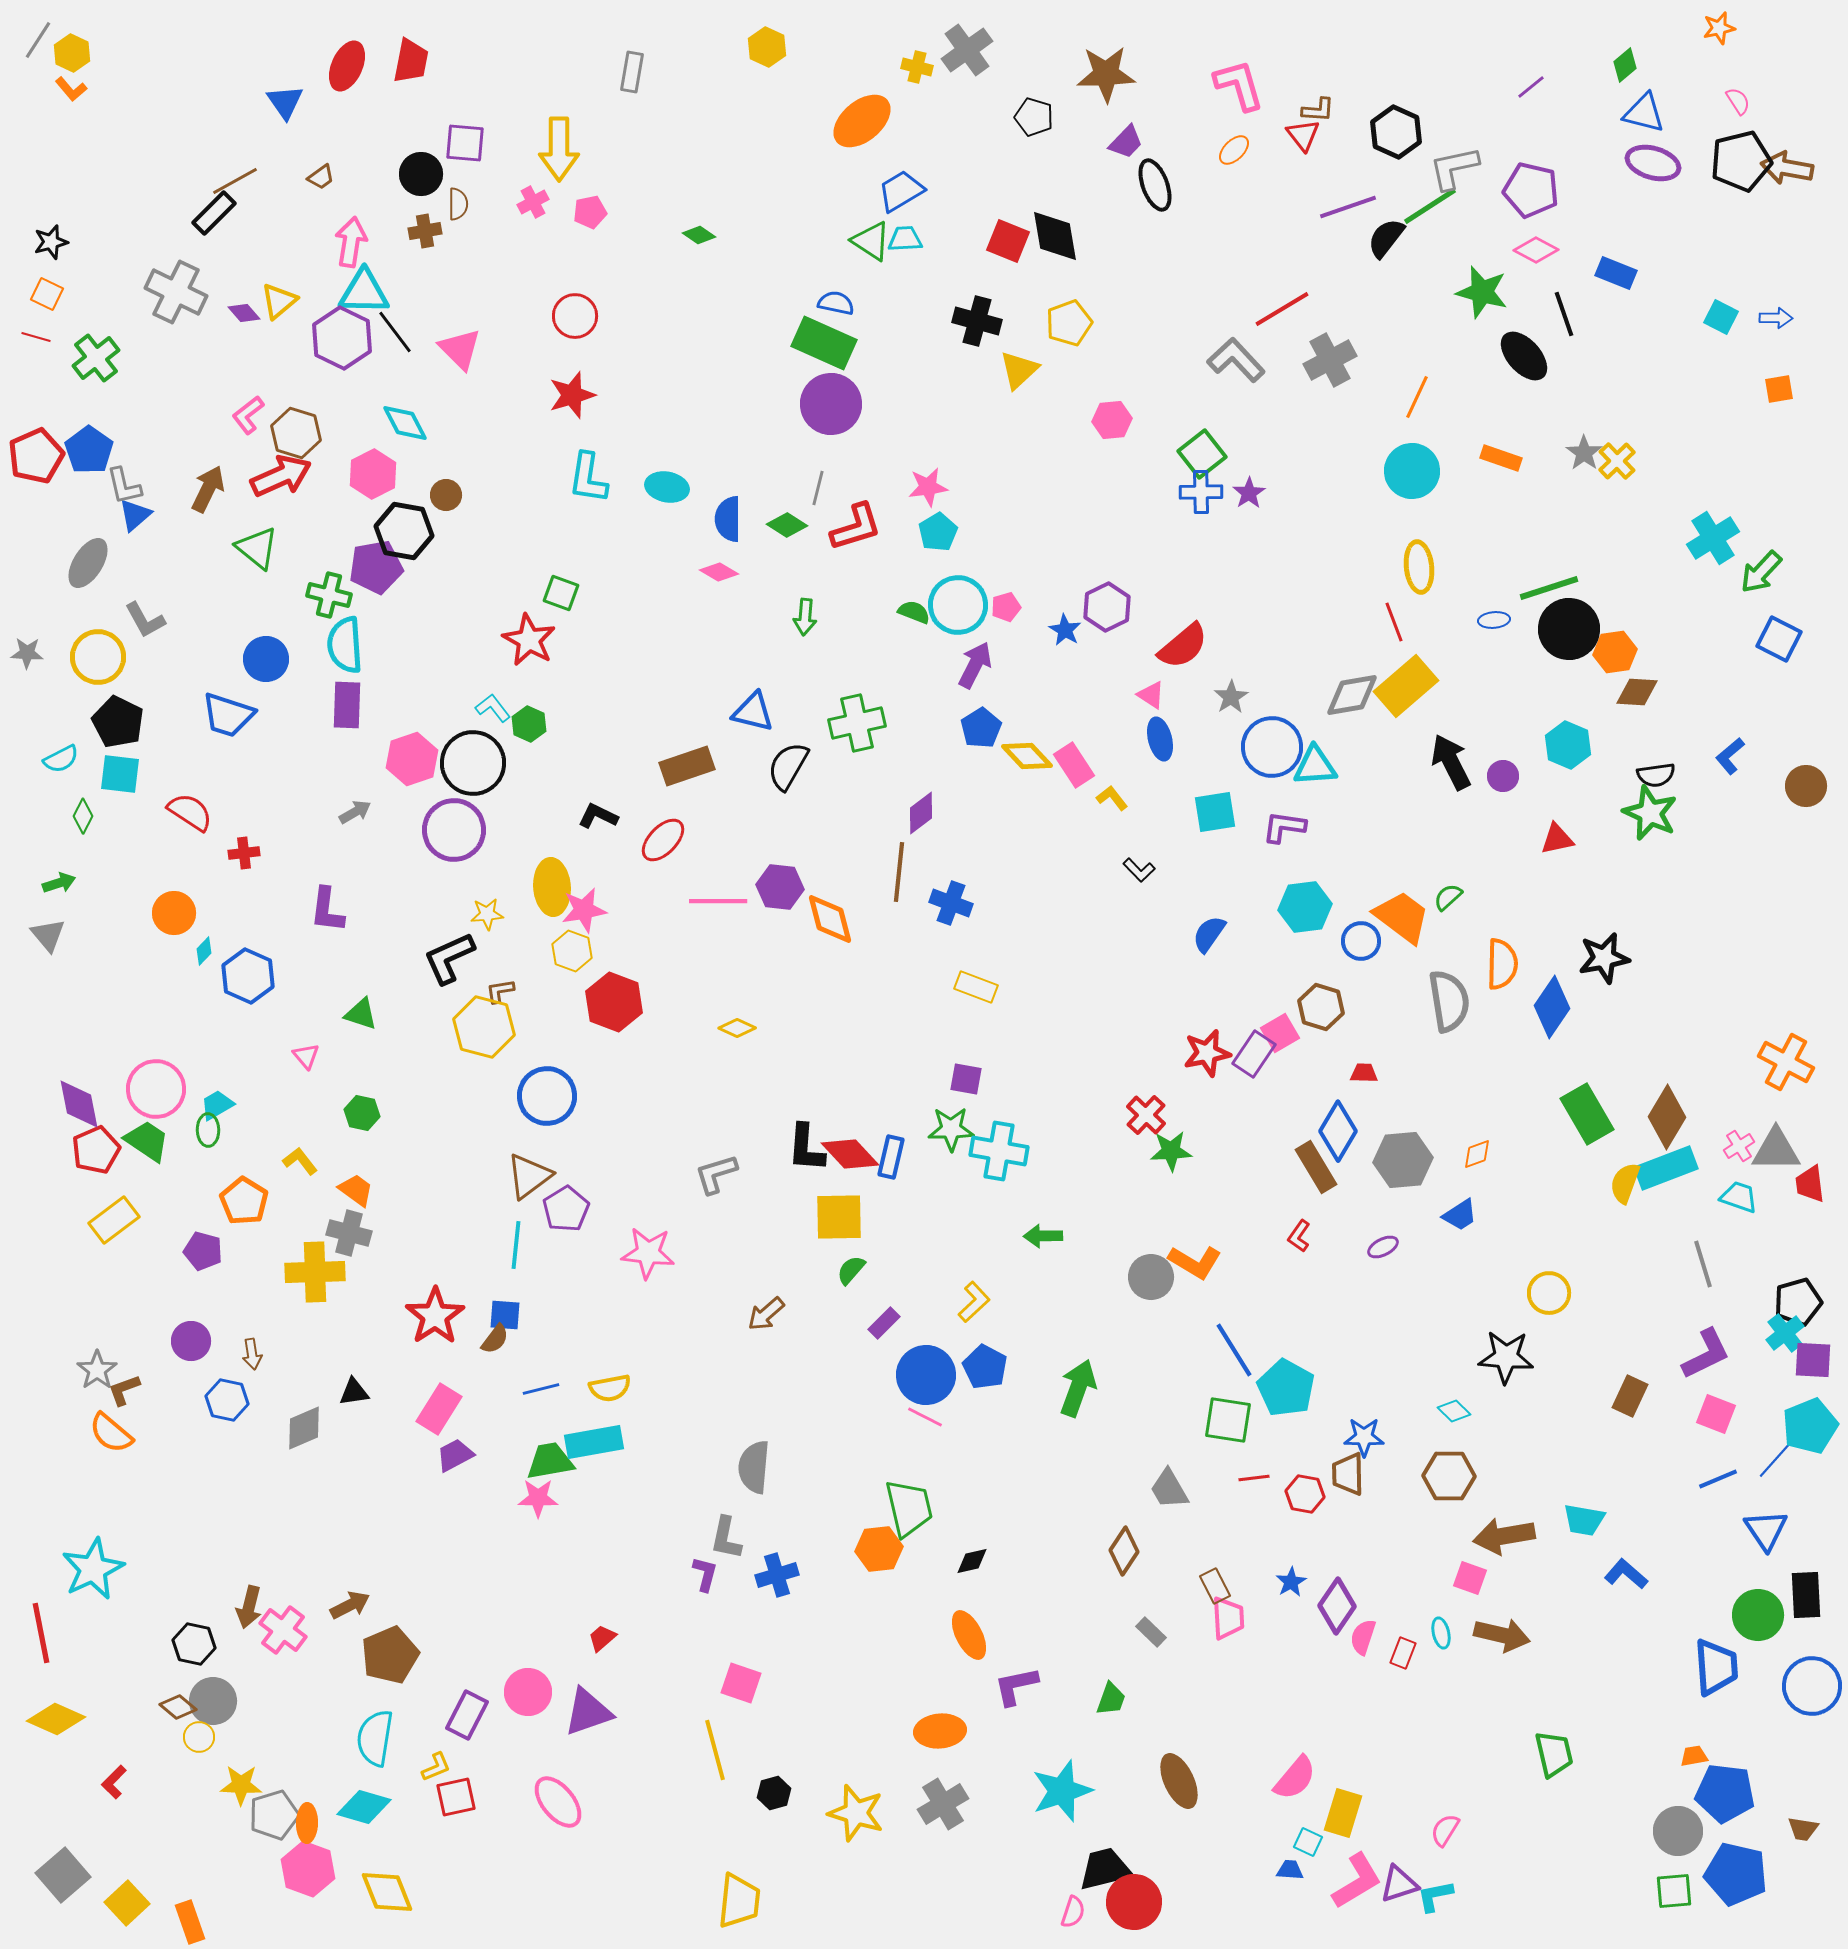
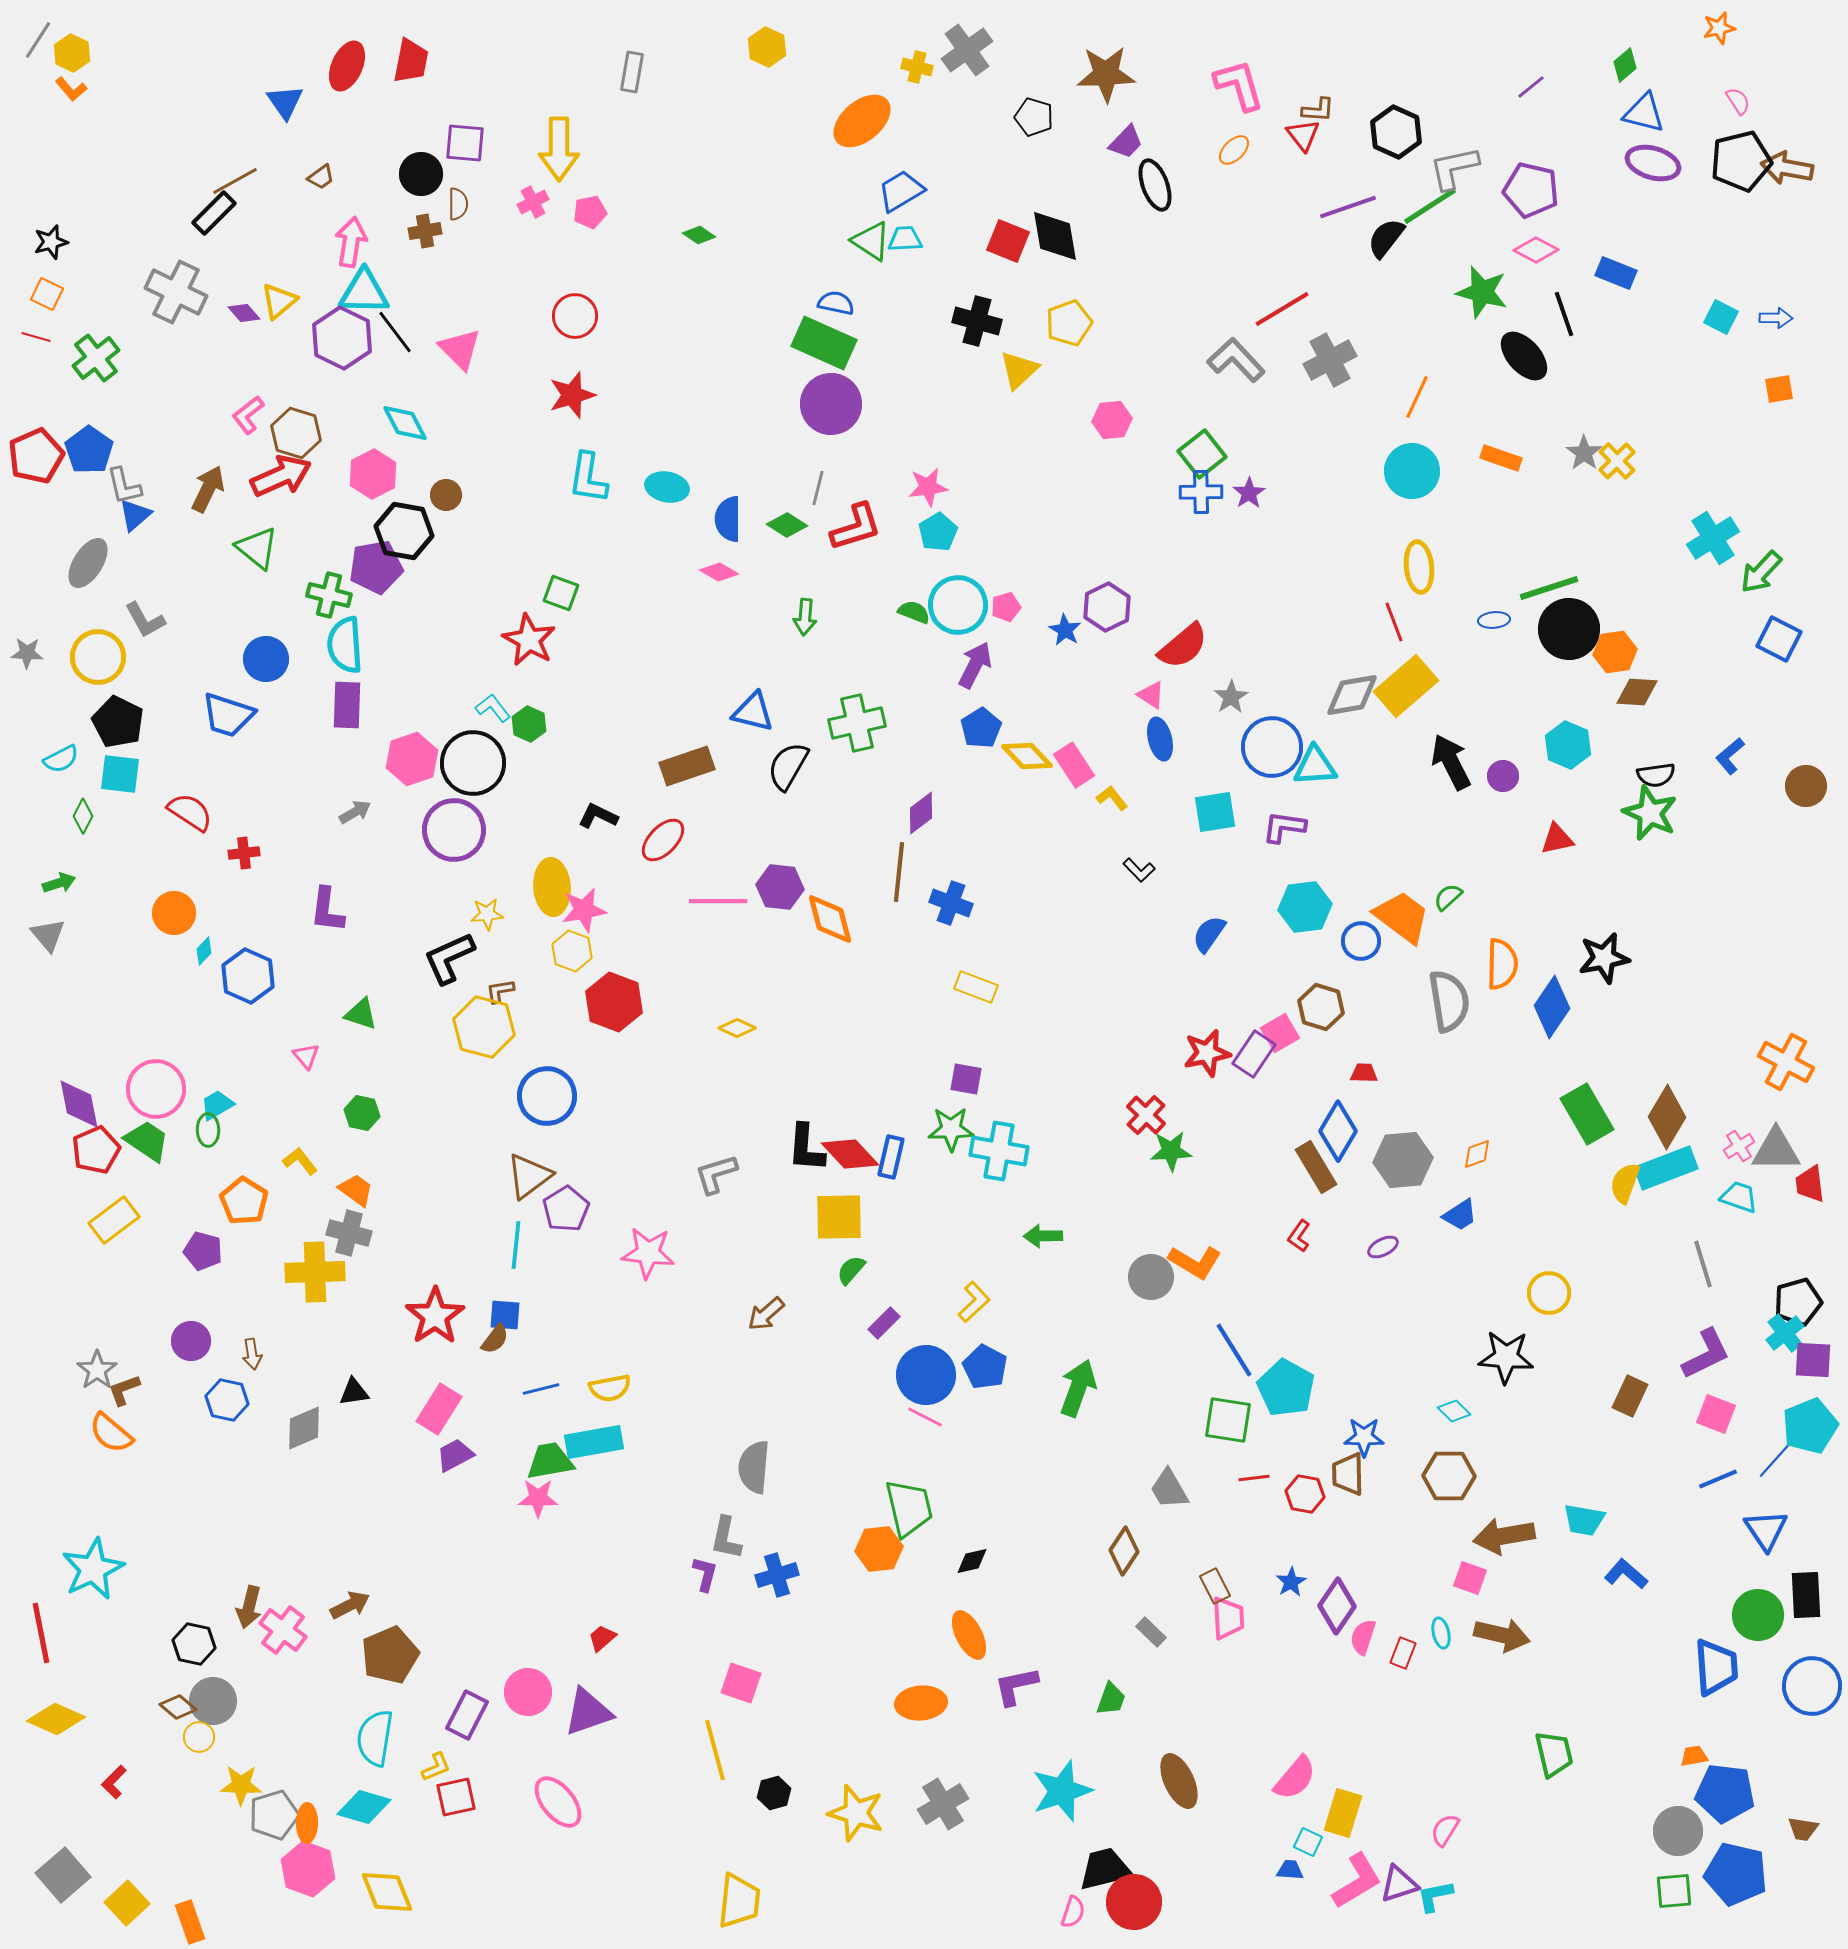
orange ellipse at (940, 1731): moved 19 px left, 28 px up
